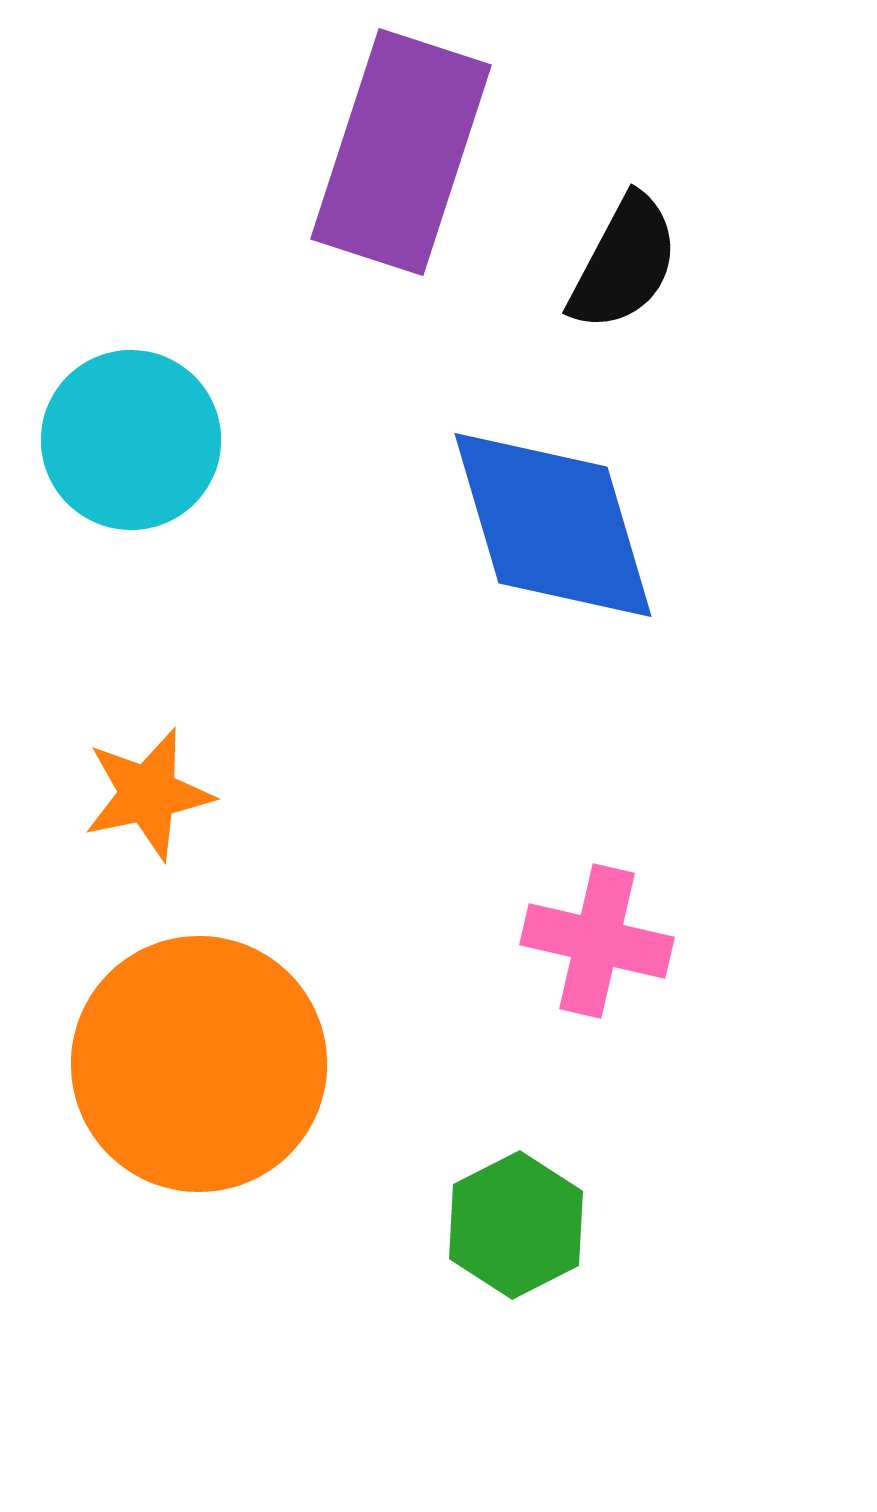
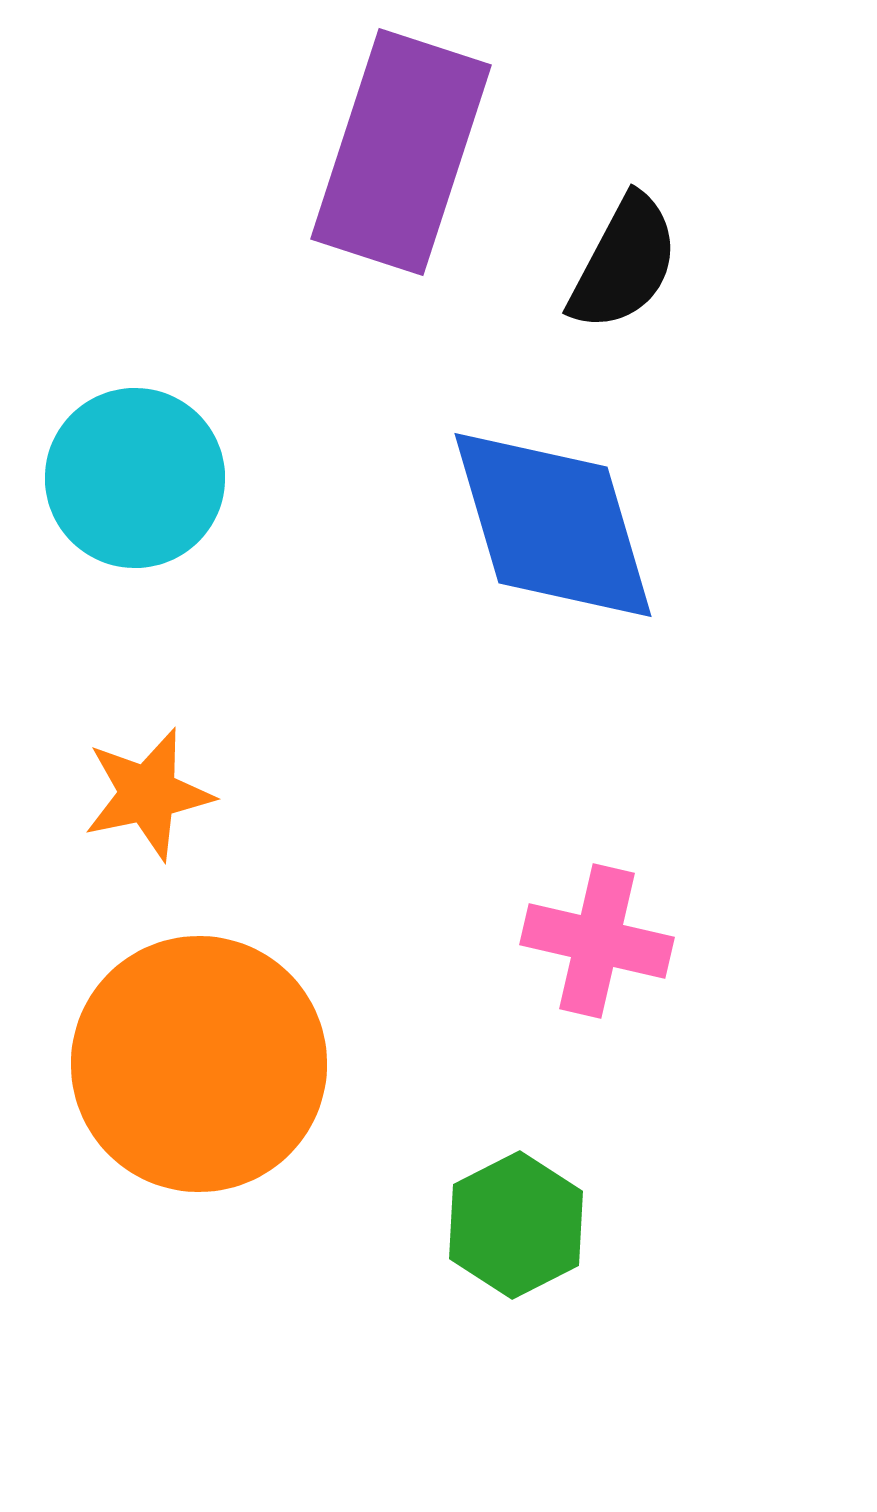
cyan circle: moved 4 px right, 38 px down
